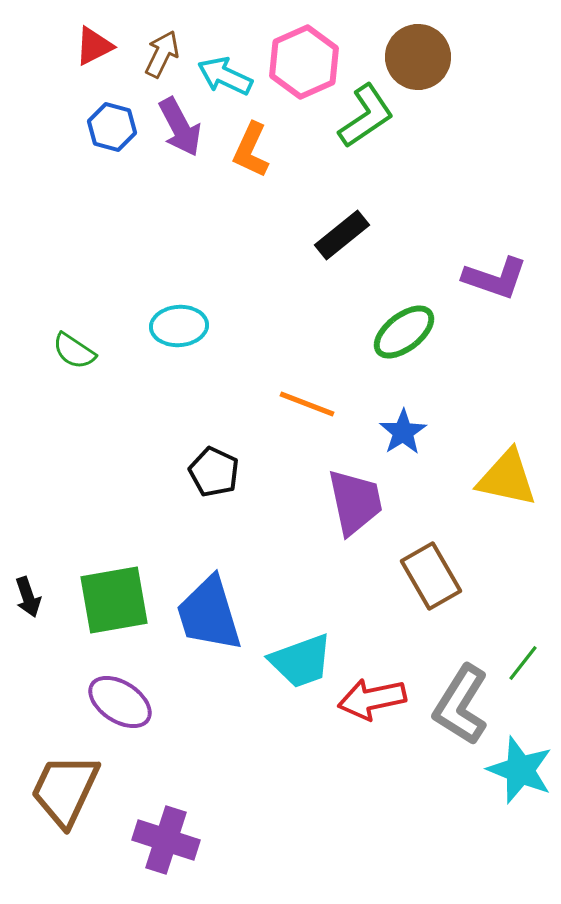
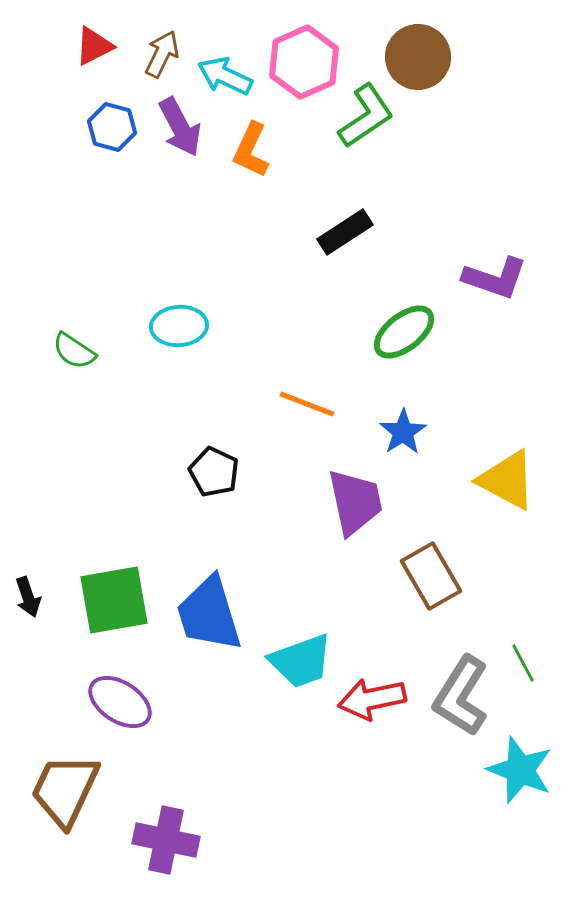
black rectangle: moved 3 px right, 3 px up; rotated 6 degrees clockwise
yellow triangle: moved 2 px down; rotated 16 degrees clockwise
green line: rotated 66 degrees counterclockwise
gray L-shape: moved 9 px up
purple cross: rotated 6 degrees counterclockwise
